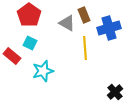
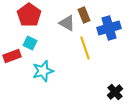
yellow line: rotated 15 degrees counterclockwise
red rectangle: rotated 60 degrees counterclockwise
